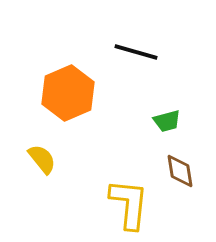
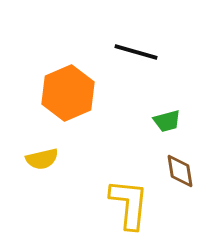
yellow semicircle: rotated 116 degrees clockwise
